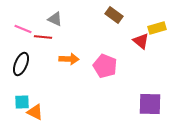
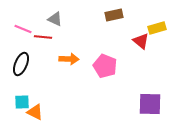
brown rectangle: rotated 48 degrees counterclockwise
